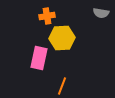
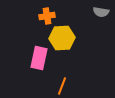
gray semicircle: moved 1 px up
